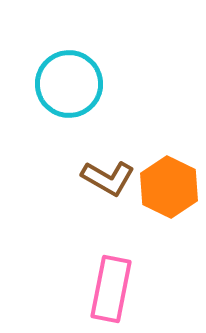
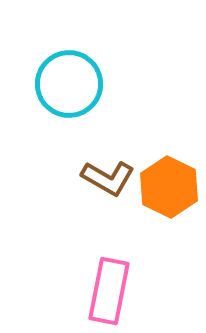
pink rectangle: moved 2 px left, 2 px down
